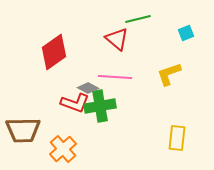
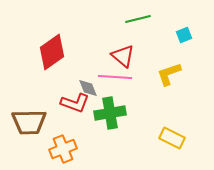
cyan square: moved 2 px left, 2 px down
red triangle: moved 6 px right, 17 px down
red diamond: moved 2 px left
gray diamond: rotated 40 degrees clockwise
green cross: moved 10 px right, 7 px down
brown trapezoid: moved 6 px right, 8 px up
yellow rectangle: moved 5 px left; rotated 70 degrees counterclockwise
orange cross: rotated 20 degrees clockwise
